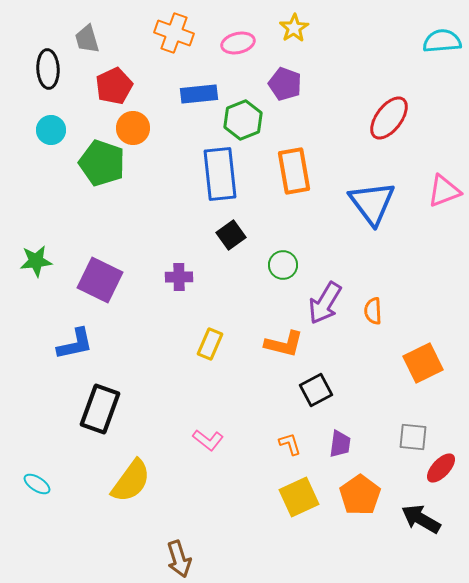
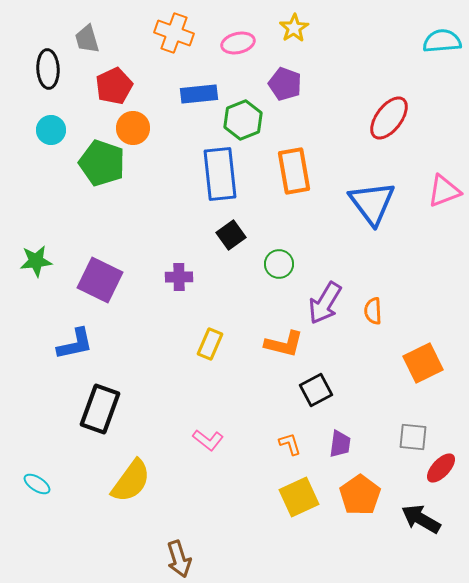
green circle at (283, 265): moved 4 px left, 1 px up
